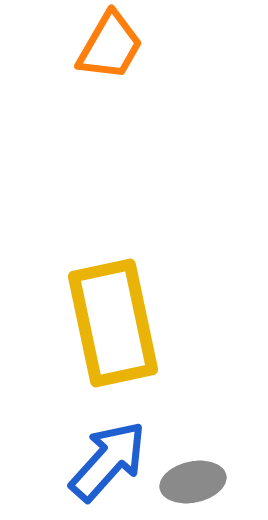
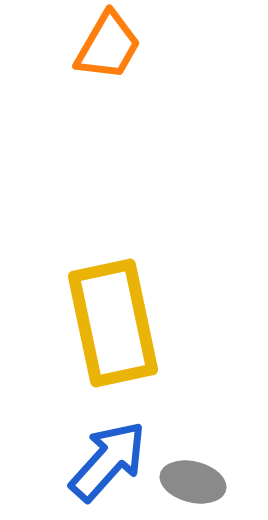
orange trapezoid: moved 2 px left
gray ellipse: rotated 26 degrees clockwise
